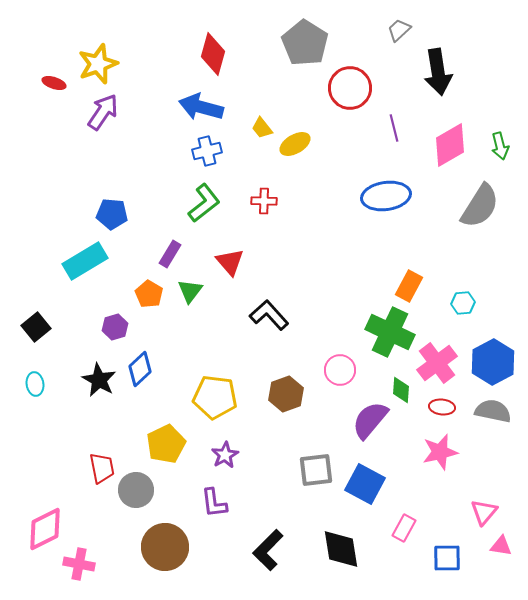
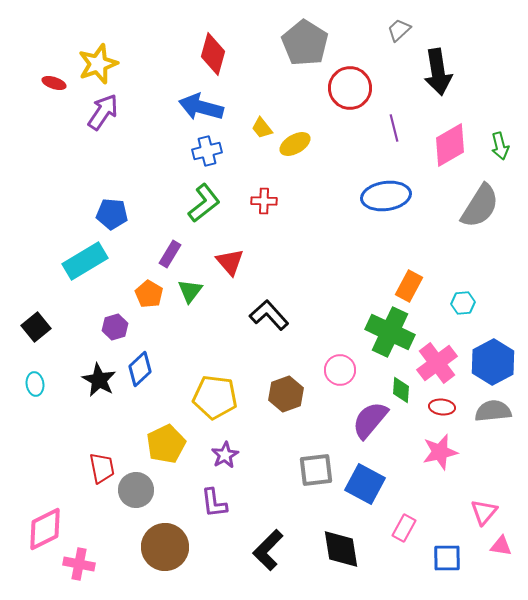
gray semicircle at (493, 411): rotated 18 degrees counterclockwise
